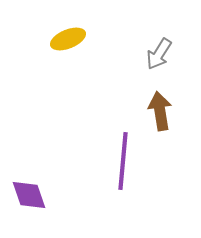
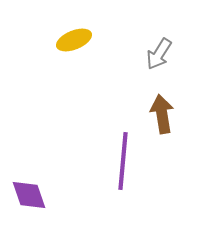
yellow ellipse: moved 6 px right, 1 px down
brown arrow: moved 2 px right, 3 px down
